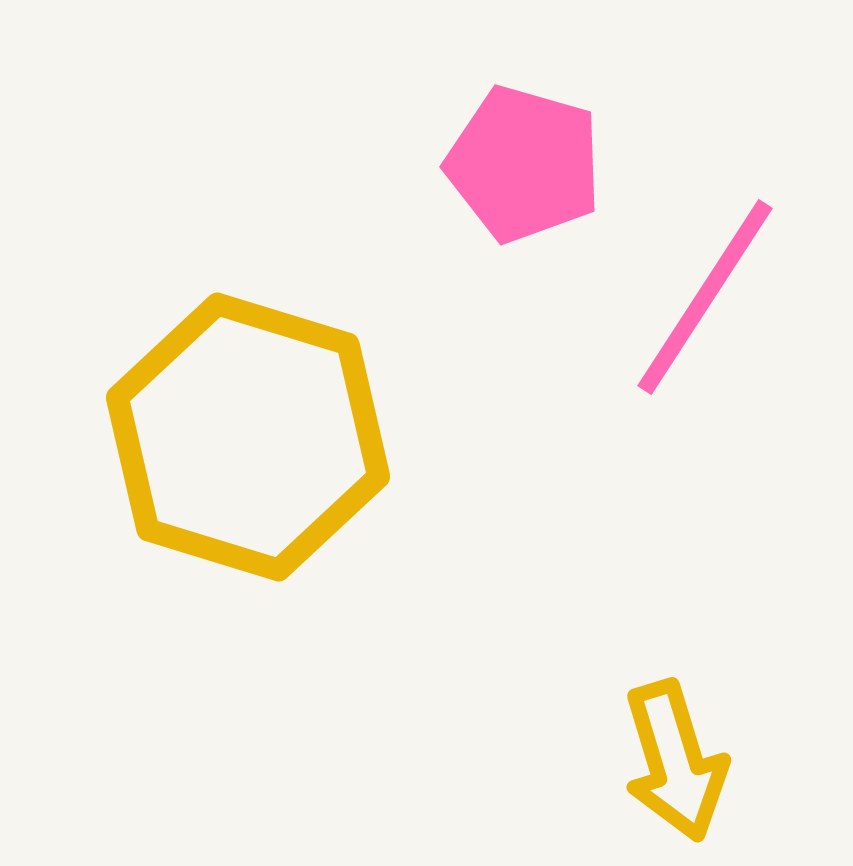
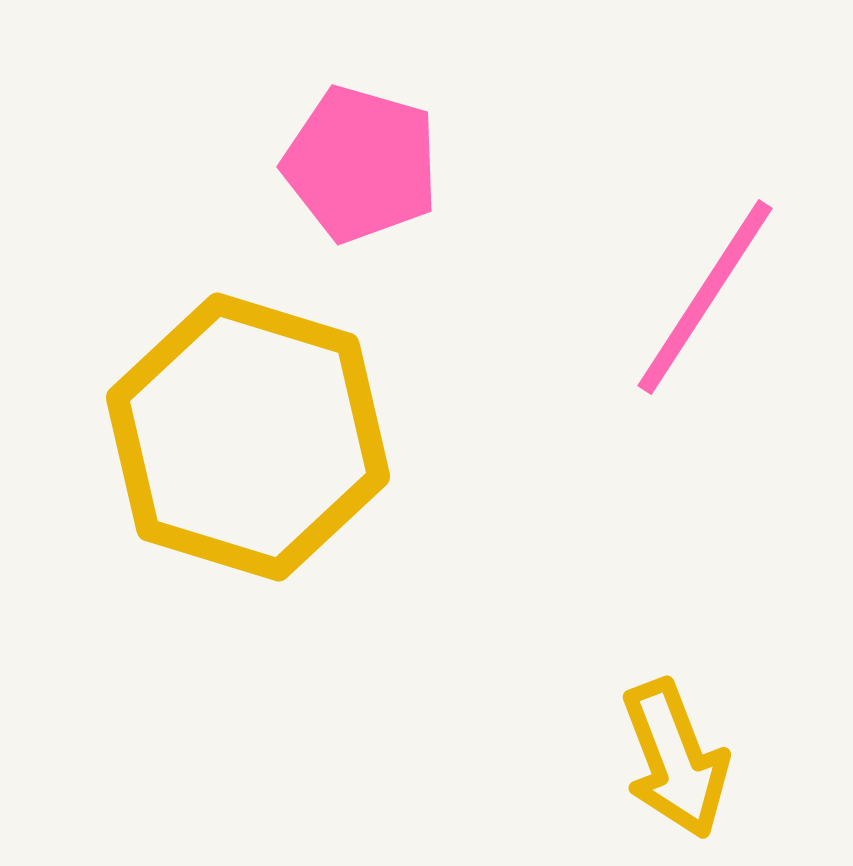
pink pentagon: moved 163 px left
yellow arrow: moved 2 px up; rotated 4 degrees counterclockwise
